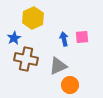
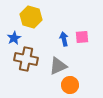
yellow hexagon: moved 2 px left, 1 px up; rotated 20 degrees counterclockwise
